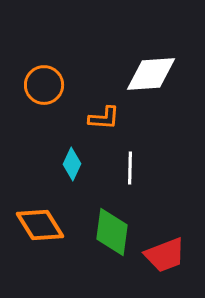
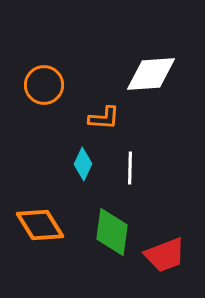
cyan diamond: moved 11 px right
